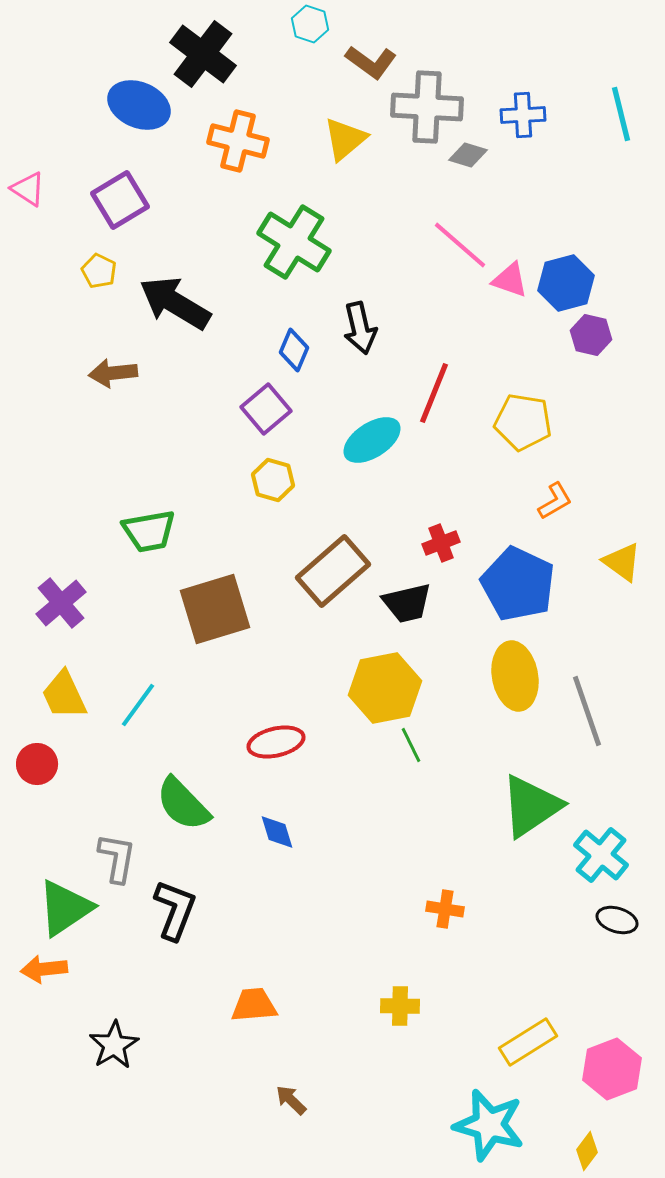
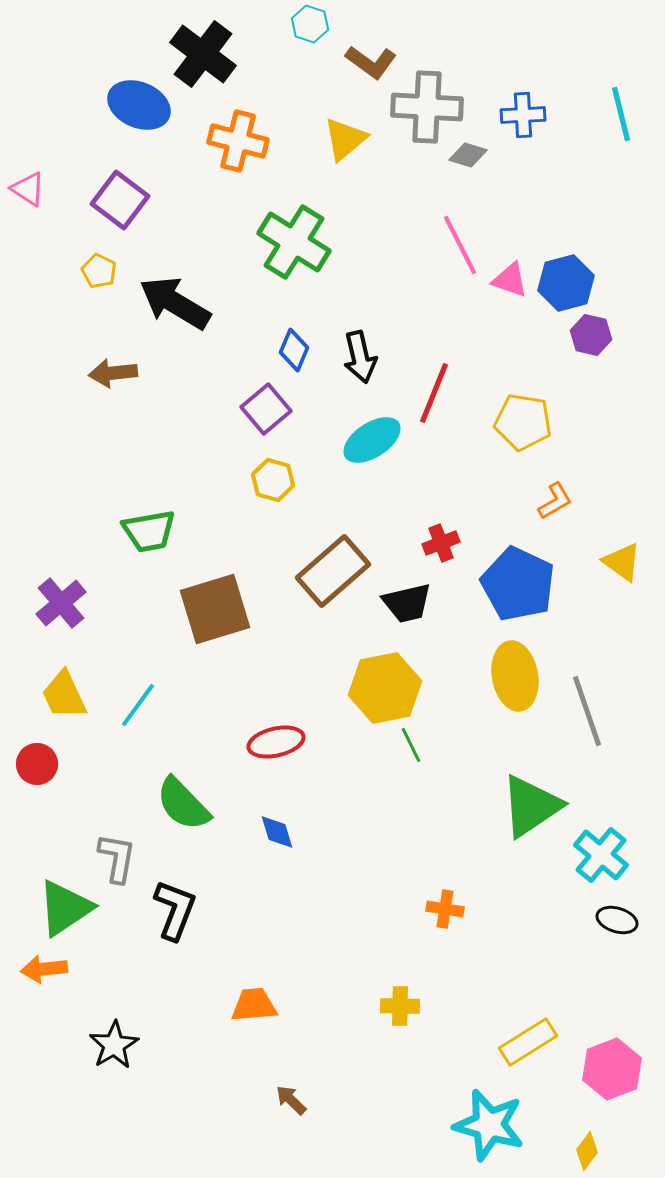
purple square at (120, 200): rotated 22 degrees counterclockwise
pink line at (460, 245): rotated 22 degrees clockwise
black arrow at (360, 328): moved 29 px down
